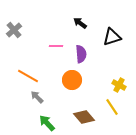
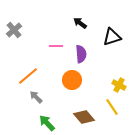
orange line: rotated 70 degrees counterclockwise
gray arrow: moved 1 px left
